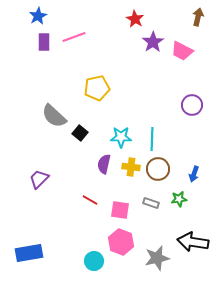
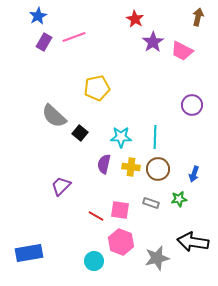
purple rectangle: rotated 30 degrees clockwise
cyan line: moved 3 px right, 2 px up
purple trapezoid: moved 22 px right, 7 px down
red line: moved 6 px right, 16 px down
